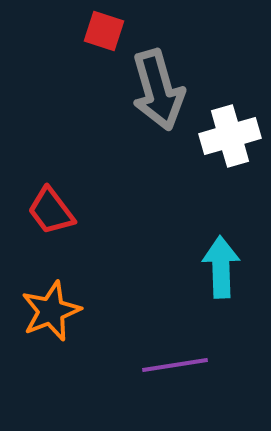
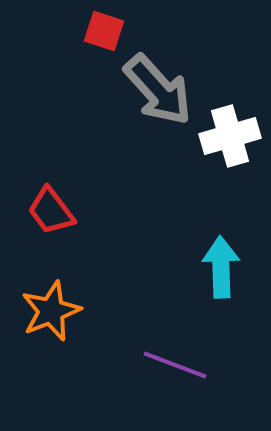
gray arrow: rotated 26 degrees counterclockwise
purple line: rotated 30 degrees clockwise
